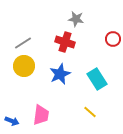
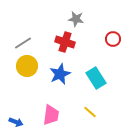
yellow circle: moved 3 px right
cyan rectangle: moved 1 px left, 1 px up
pink trapezoid: moved 10 px right
blue arrow: moved 4 px right, 1 px down
